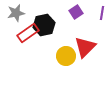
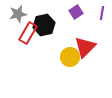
gray star: moved 2 px right, 1 px down
red rectangle: rotated 25 degrees counterclockwise
yellow circle: moved 4 px right, 1 px down
